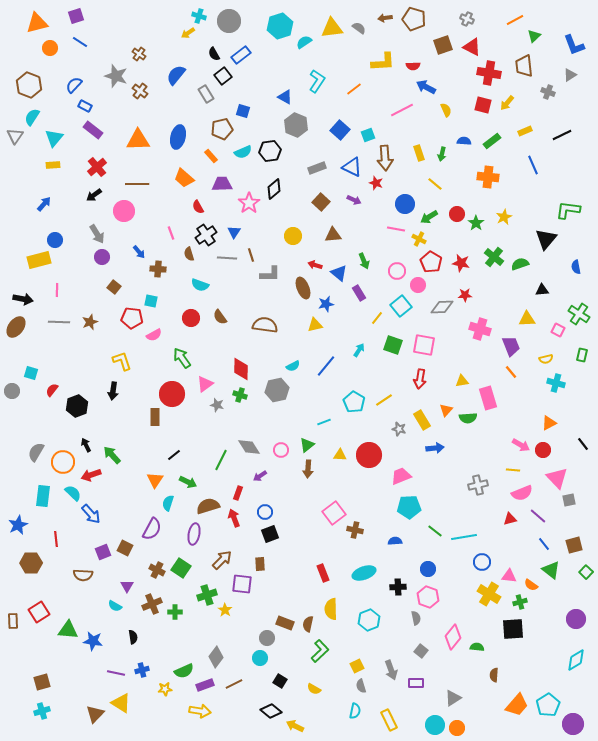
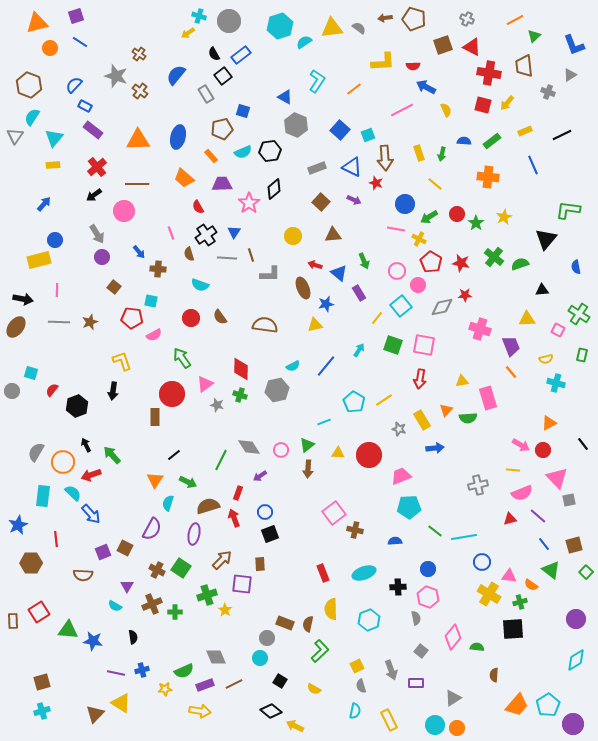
gray diamond at (442, 307): rotated 10 degrees counterclockwise
yellow triangle at (340, 455): moved 2 px left, 2 px up
gray diamond at (216, 657): rotated 60 degrees counterclockwise
